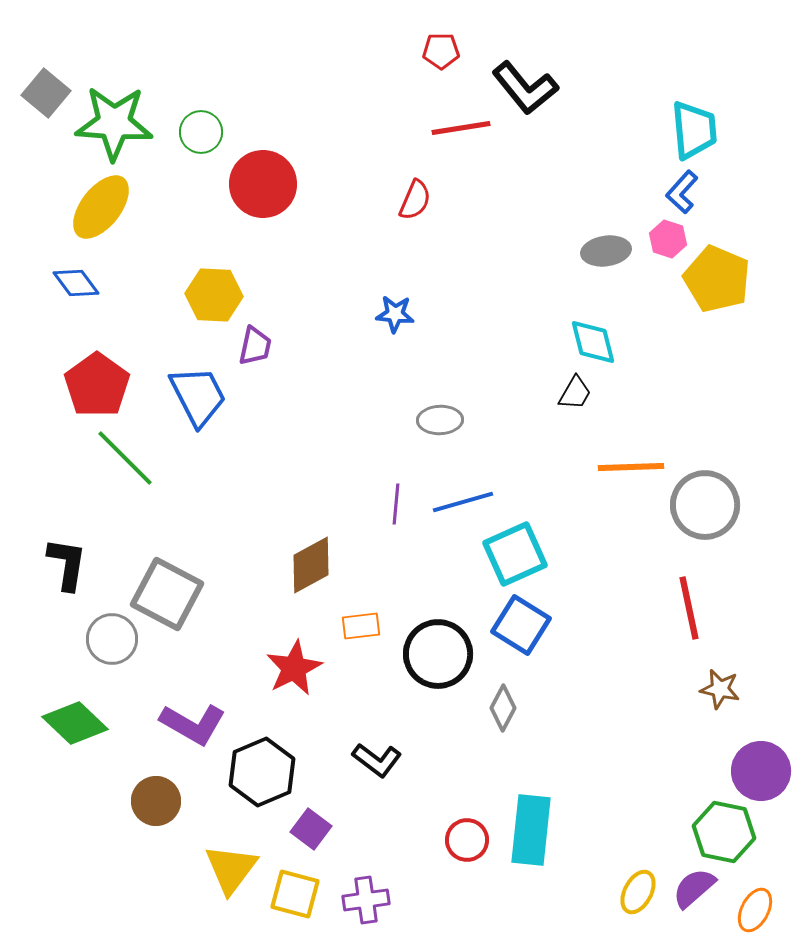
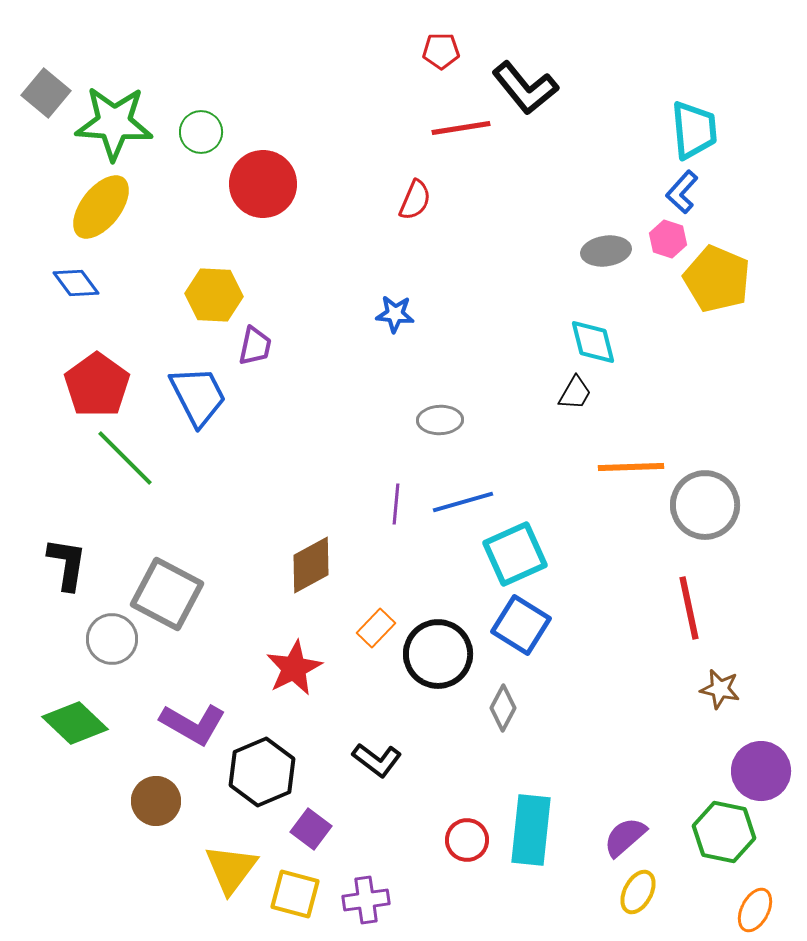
orange rectangle at (361, 626): moved 15 px right, 2 px down; rotated 39 degrees counterclockwise
purple semicircle at (694, 888): moved 69 px left, 51 px up
